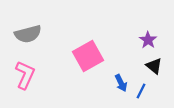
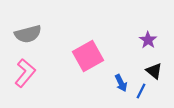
black triangle: moved 5 px down
pink L-shape: moved 2 px up; rotated 16 degrees clockwise
